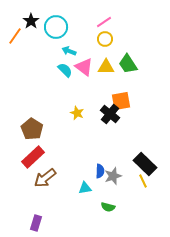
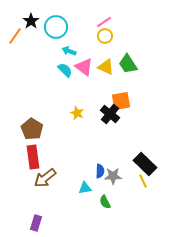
yellow circle: moved 3 px up
yellow triangle: rotated 24 degrees clockwise
red rectangle: rotated 55 degrees counterclockwise
gray star: rotated 18 degrees clockwise
green semicircle: moved 3 px left, 5 px up; rotated 48 degrees clockwise
